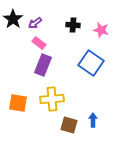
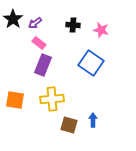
orange square: moved 3 px left, 3 px up
